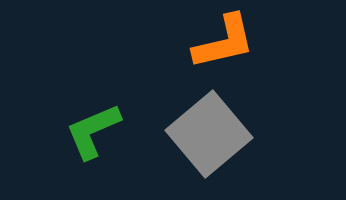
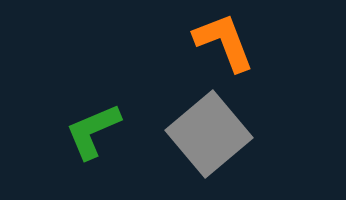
orange L-shape: rotated 98 degrees counterclockwise
